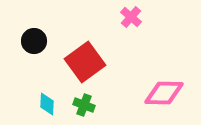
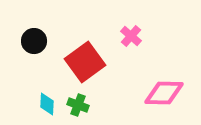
pink cross: moved 19 px down
green cross: moved 6 px left
